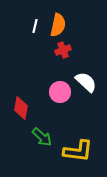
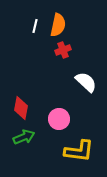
pink circle: moved 1 px left, 27 px down
green arrow: moved 18 px left; rotated 65 degrees counterclockwise
yellow L-shape: moved 1 px right
